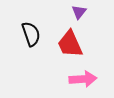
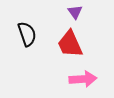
purple triangle: moved 4 px left; rotated 14 degrees counterclockwise
black semicircle: moved 4 px left
